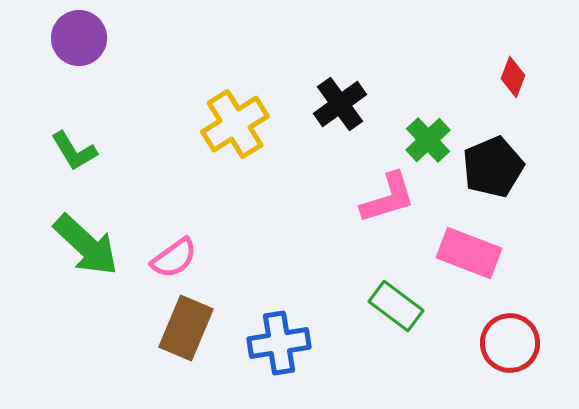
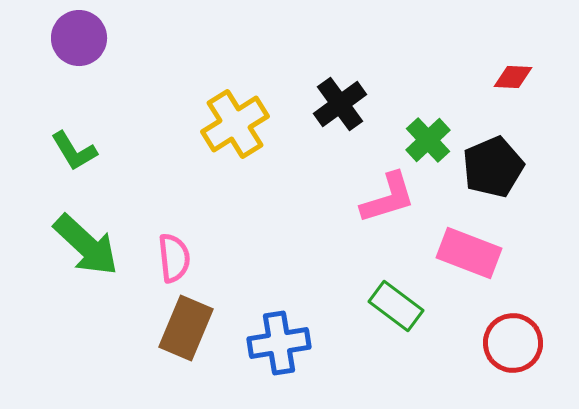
red diamond: rotated 72 degrees clockwise
pink semicircle: rotated 60 degrees counterclockwise
red circle: moved 3 px right
